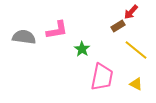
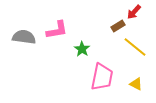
red arrow: moved 3 px right
yellow line: moved 1 px left, 3 px up
